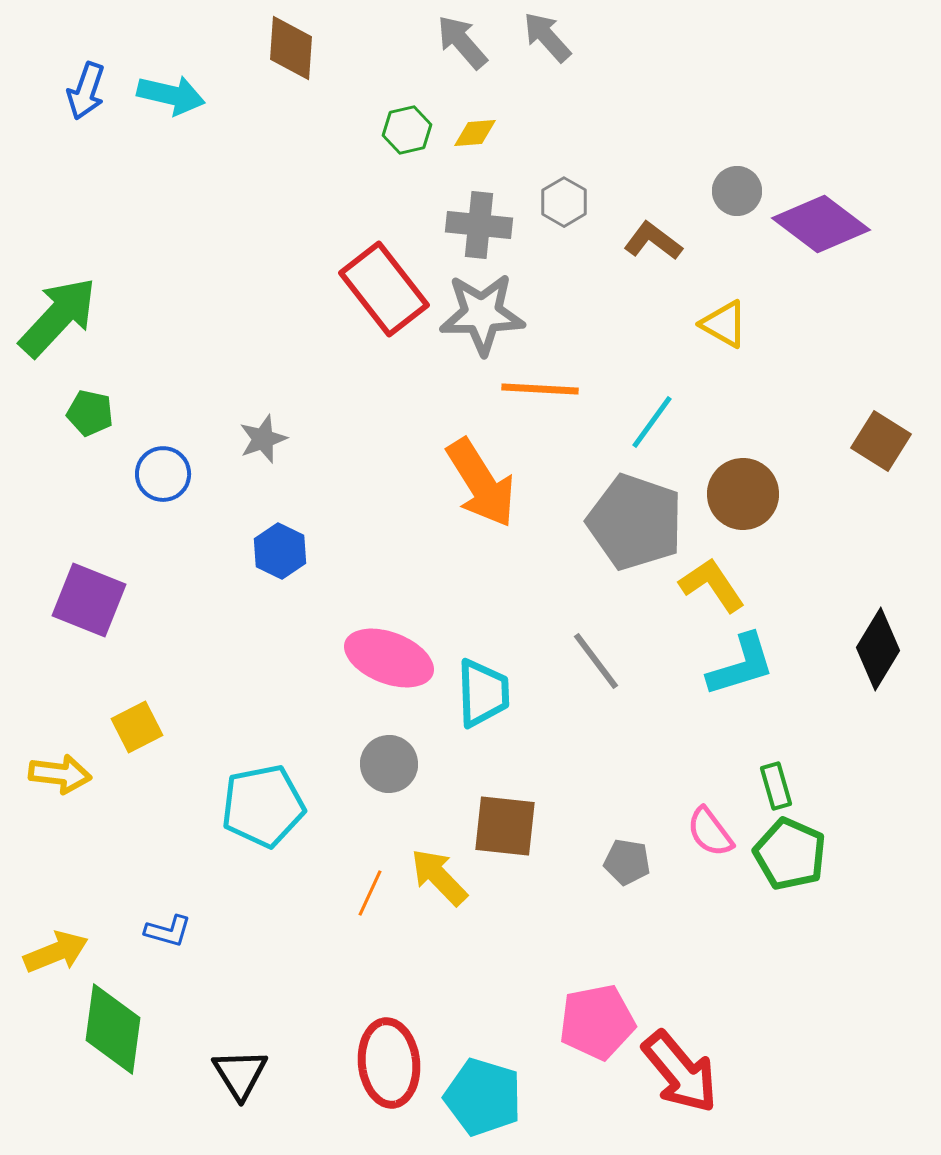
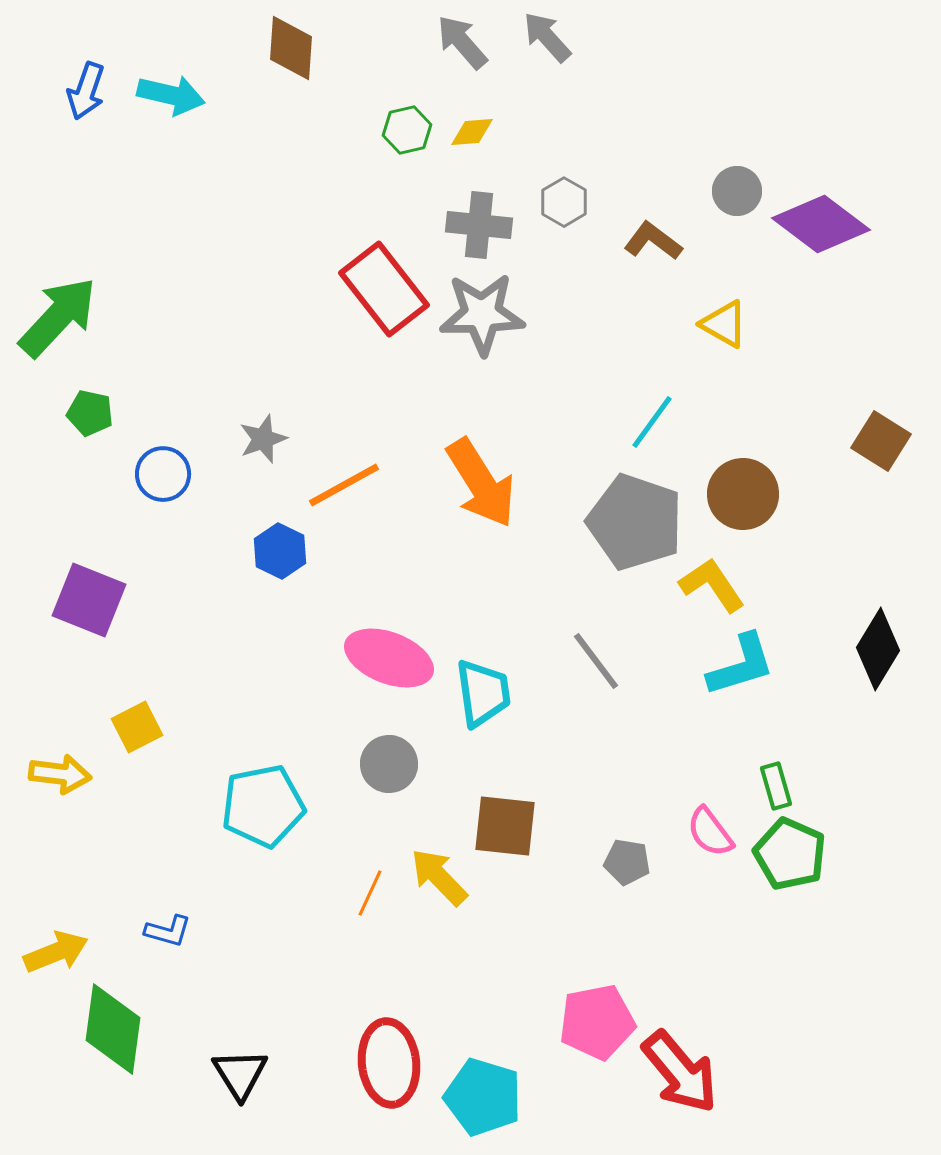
yellow diamond at (475, 133): moved 3 px left, 1 px up
orange line at (540, 389): moved 196 px left, 96 px down; rotated 32 degrees counterclockwise
cyan trapezoid at (483, 693): rotated 6 degrees counterclockwise
